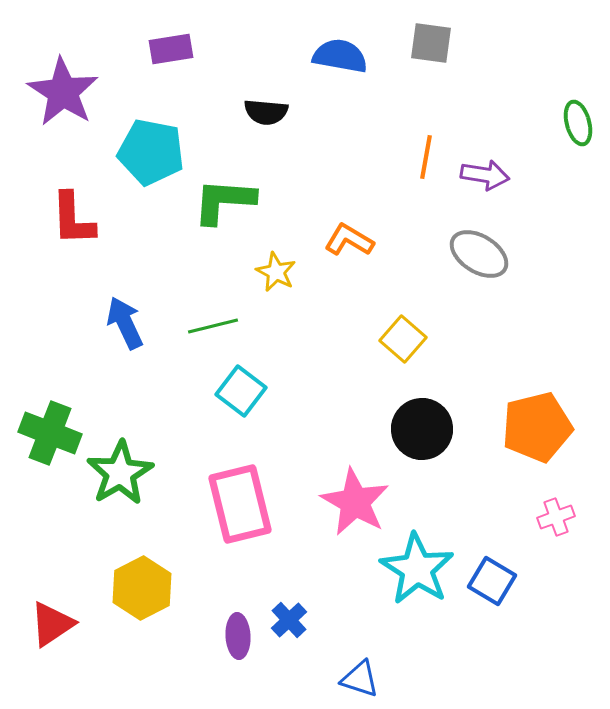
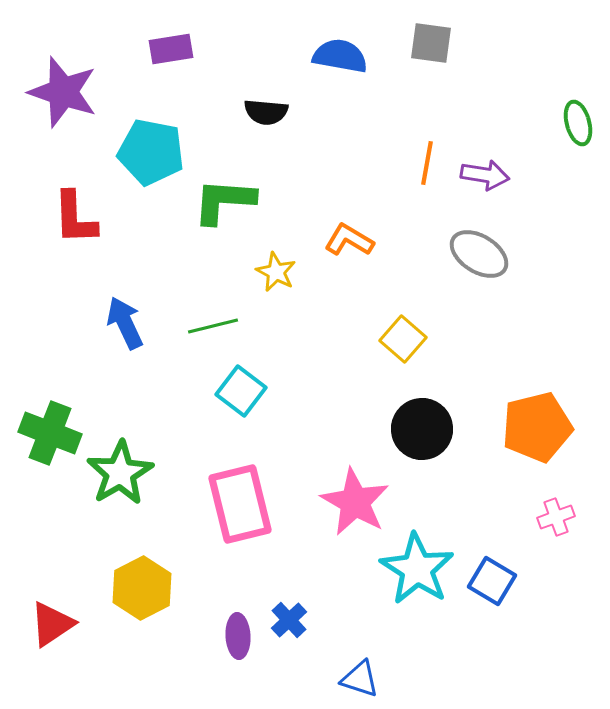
purple star: rotated 14 degrees counterclockwise
orange line: moved 1 px right, 6 px down
red L-shape: moved 2 px right, 1 px up
